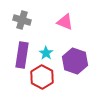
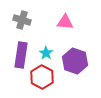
pink triangle: rotated 18 degrees counterclockwise
purple rectangle: moved 1 px left
